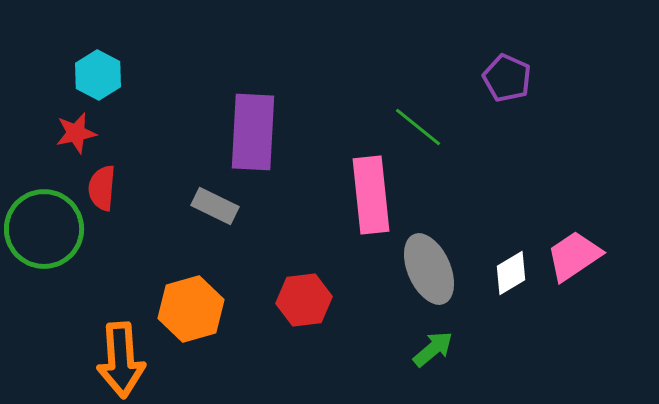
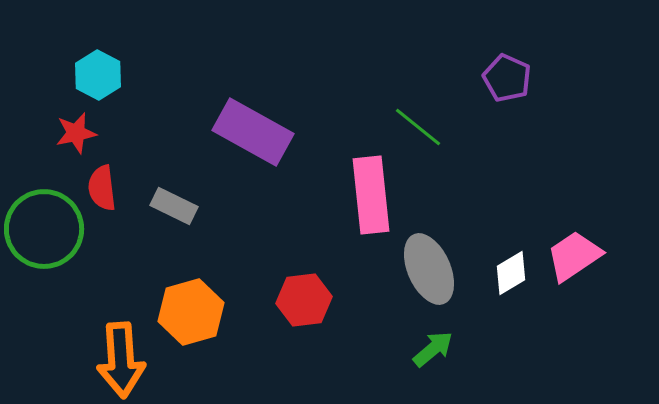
purple rectangle: rotated 64 degrees counterclockwise
red semicircle: rotated 12 degrees counterclockwise
gray rectangle: moved 41 px left
orange hexagon: moved 3 px down
